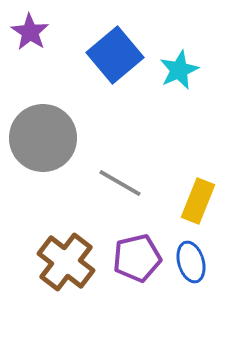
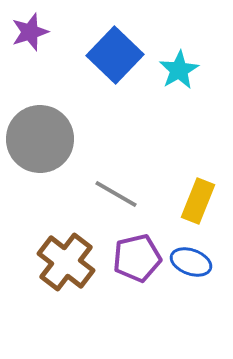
purple star: rotated 21 degrees clockwise
blue square: rotated 6 degrees counterclockwise
cyan star: rotated 6 degrees counterclockwise
gray circle: moved 3 px left, 1 px down
gray line: moved 4 px left, 11 px down
blue ellipse: rotated 54 degrees counterclockwise
